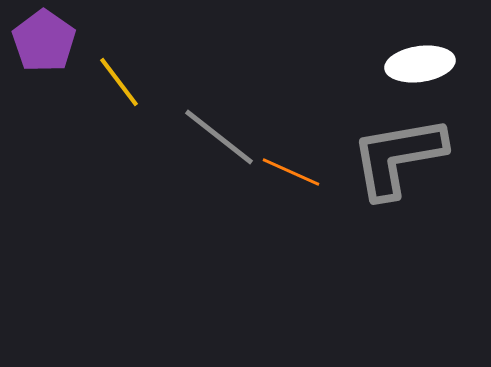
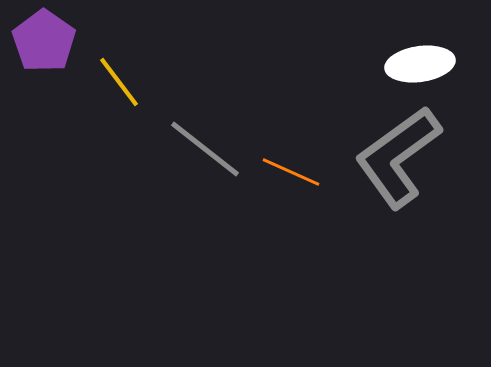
gray line: moved 14 px left, 12 px down
gray L-shape: rotated 26 degrees counterclockwise
